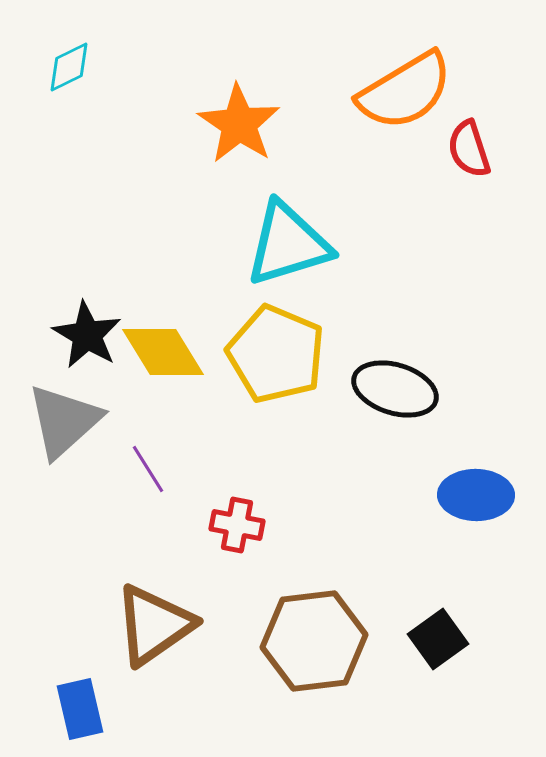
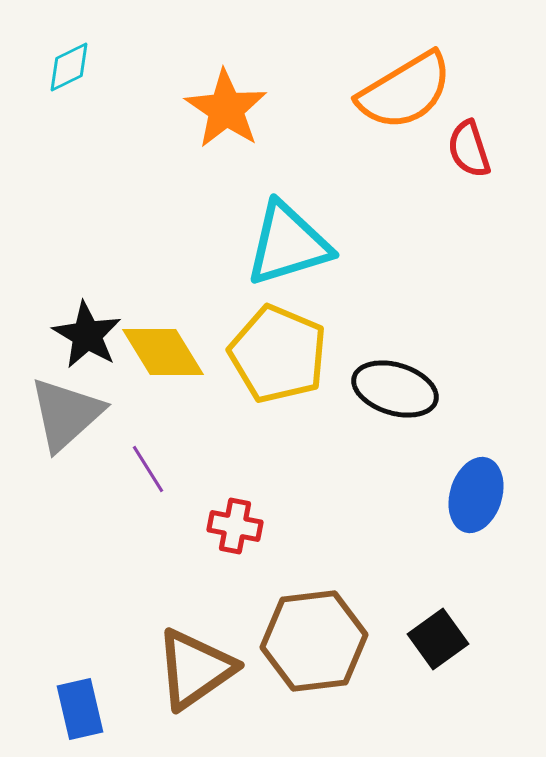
orange star: moved 13 px left, 15 px up
yellow pentagon: moved 2 px right
gray triangle: moved 2 px right, 7 px up
blue ellipse: rotated 74 degrees counterclockwise
red cross: moved 2 px left, 1 px down
brown triangle: moved 41 px right, 44 px down
